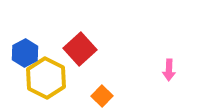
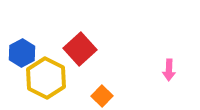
blue hexagon: moved 3 px left
